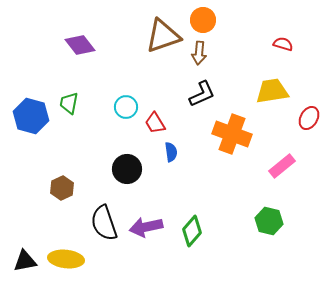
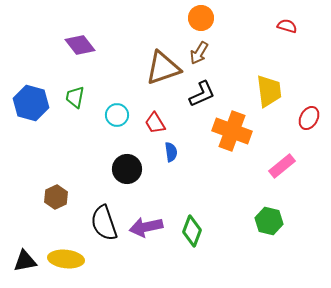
orange circle: moved 2 px left, 2 px up
brown triangle: moved 32 px down
red semicircle: moved 4 px right, 18 px up
brown arrow: rotated 25 degrees clockwise
yellow trapezoid: moved 3 px left; rotated 92 degrees clockwise
green trapezoid: moved 6 px right, 6 px up
cyan circle: moved 9 px left, 8 px down
blue hexagon: moved 13 px up
orange cross: moved 3 px up
brown hexagon: moved 6 px left, 9 px down
green diamond: rotated 20 degrees counterclockwise
